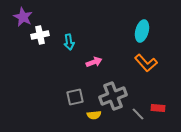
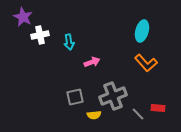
pink arrow: moved 2 px left
